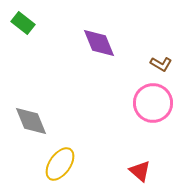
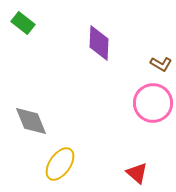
purple diamond: rotated 24 degrees clockwise
red triangle: moved 3 px left, 2 px down
